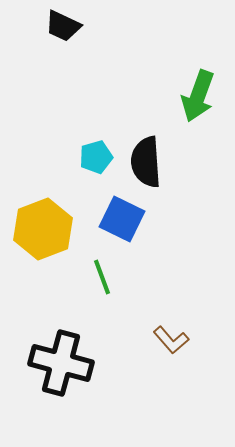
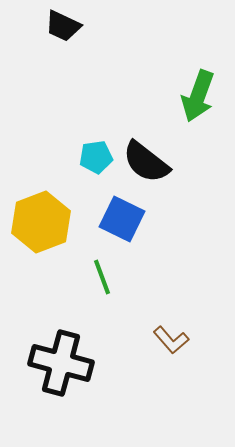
cyan pentagon: rotated 8 degrees clockwise
black semicircle: rotated 48 degrees counterclockwise
yellow hexagon: moved 2 px left, 7 px up
